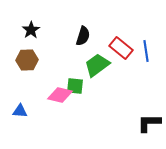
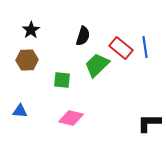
blue line: moved 1 px left, 4 px up
green trapezoid: rotated 8 degrees counterclockwise
green square: moved 13 px left, 6 px up
pink diamond: moved 11 px right, 23 px down
